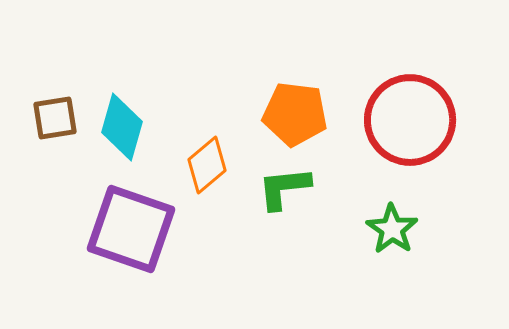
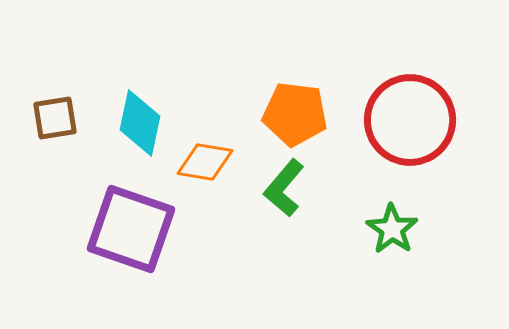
cyan diamond: moved 18 px right, 4 px up; rotated 4 degrees counterclockwise
orange diamond: moved 2 px left, 3 px up; rotated 50 degrees clockwise
green L-shape: rotated 44 degrees counterclockwise
